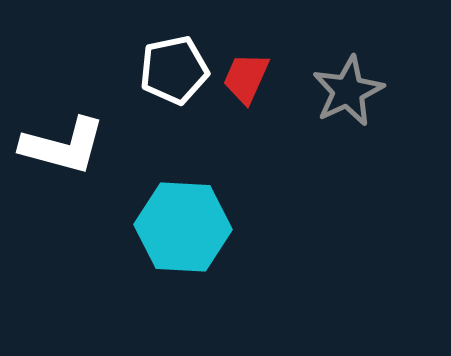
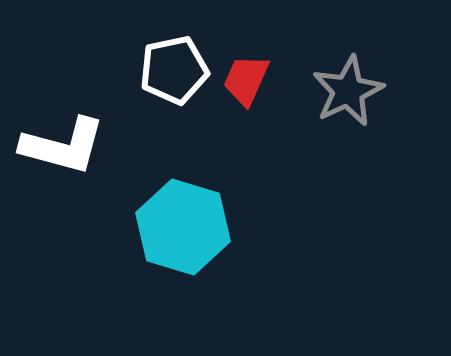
red trapezoid: moved 2 px down
cyan hexagon: rotated 14 degrees clockwise
